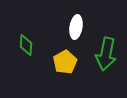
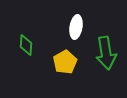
green arrow: moved 1 px up; rotated 20 degrees counterclockwise
